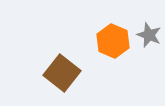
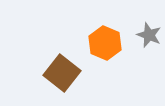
orange hexagon: moved 8 px left, 2 px down
